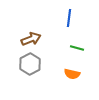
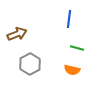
blue line: moved 1 px down
brown arrow: moved 14 px left, 5 px up
orange semicircle: moved 4 px up
